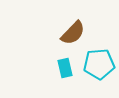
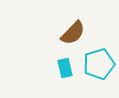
cyan pentagon: rotated 12 degrees counterclockwise
